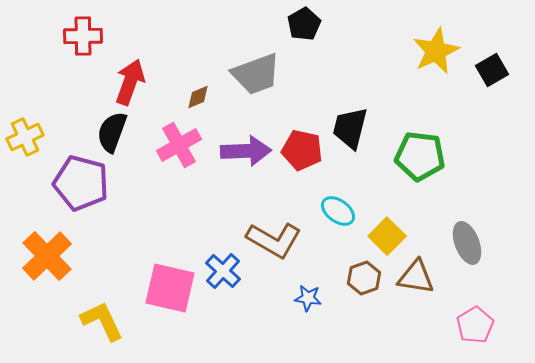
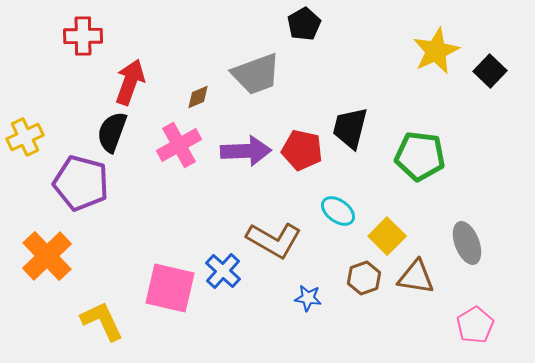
black square: moved 2 px left, 1 px down; rotated 16 degrees counterclockwise
